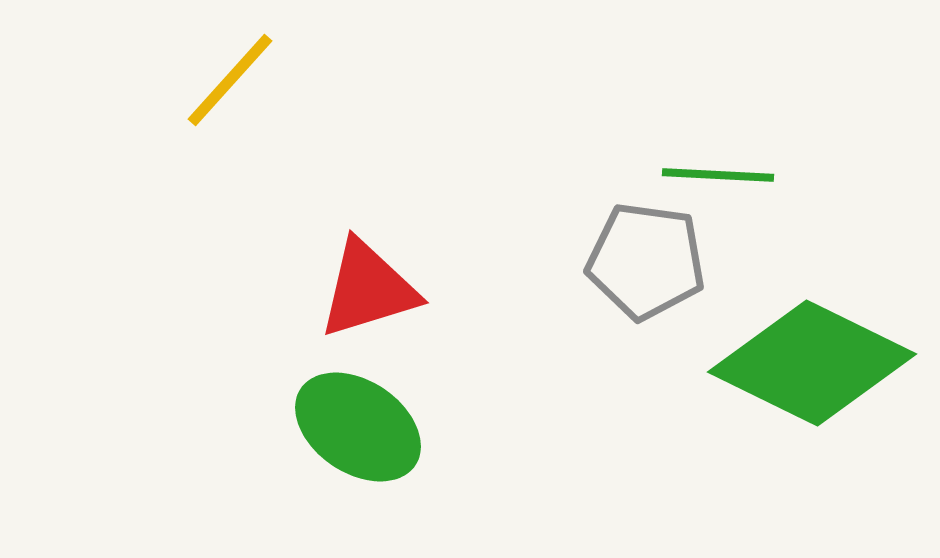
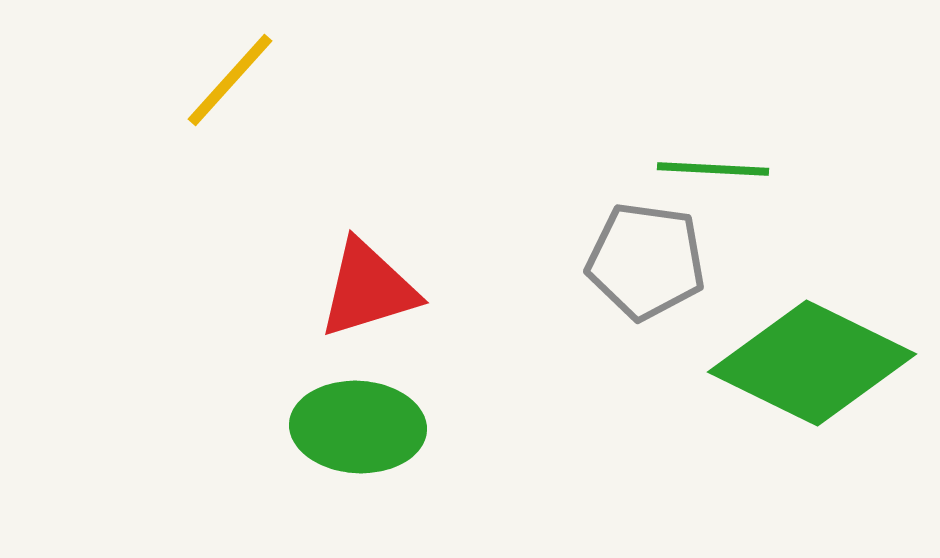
green line: moved 5 px left, 6 px up
green ellipse: rotated 31 degrees counterclockwise
